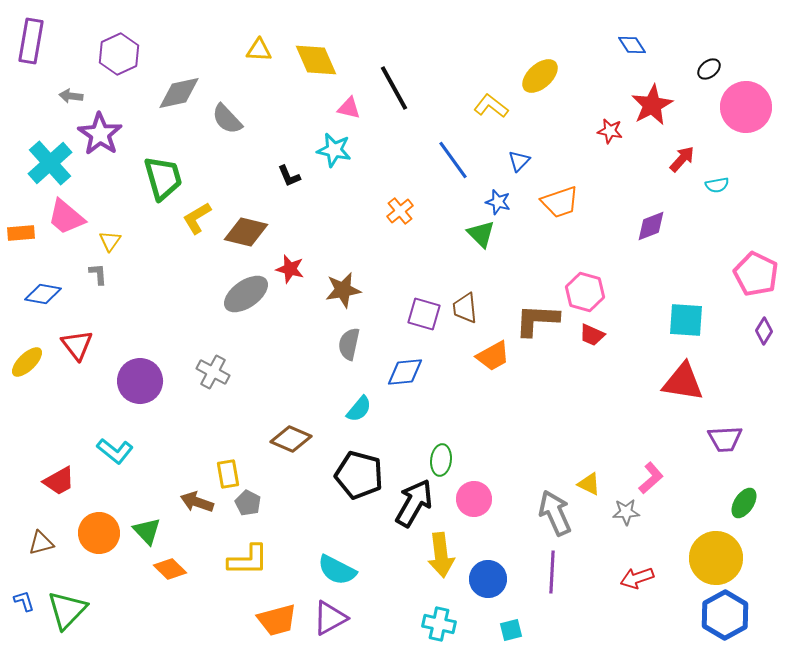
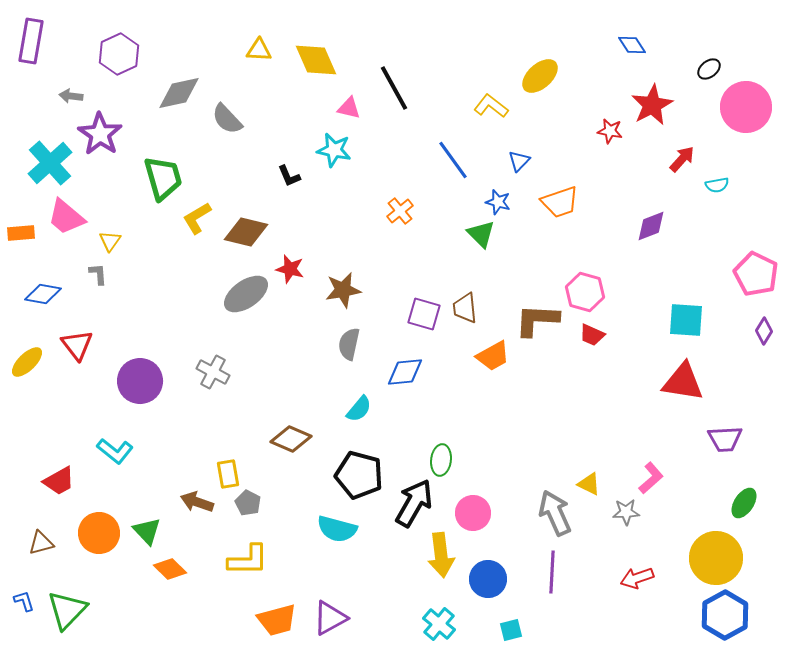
pink circle at (474, 499): moved 1 px left, 14 px down
cyan semicircle at (337, 570): moved 41 px up; rotated 12 degrees counterclockwise
cyan cross at (439, 624): rotated 28 degrees clockwise
